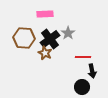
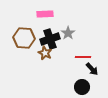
black cross: rotated 18 degrees clockwise
black arrow: moved 2 px up; rotated 32 degrees counterclockwise
